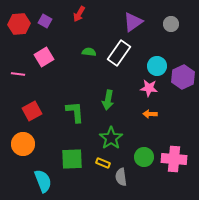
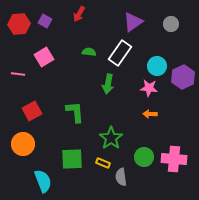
white rectangle: moved 1 px right
green arrow: moved 16 px up
